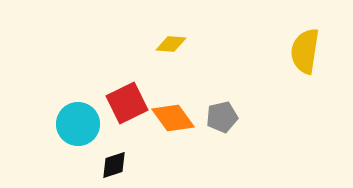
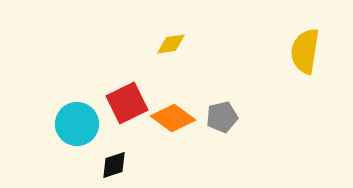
yellow diamond: rotated 12 degrees counterclockwise
orange diamond: rotated 18 degrees counterclockwise
cyan circle: moved 1 px left
